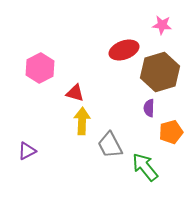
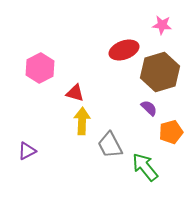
purple semicircle: rotated 132 degrees clockwise
